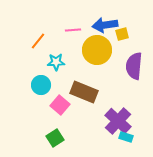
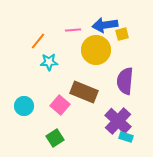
yellow circle: moved 1 px left
cyan star: moved 7 px left
purple semicircle: moved 9 px left, 15 px down
cyan circle: moved 17 px left, 21 px down
